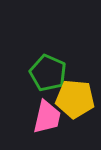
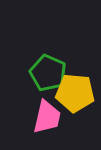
yellow pentagon: moved 6 px up
